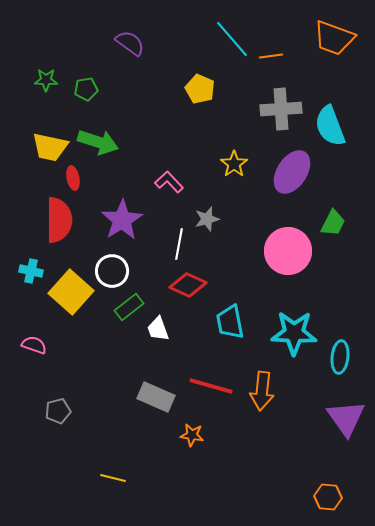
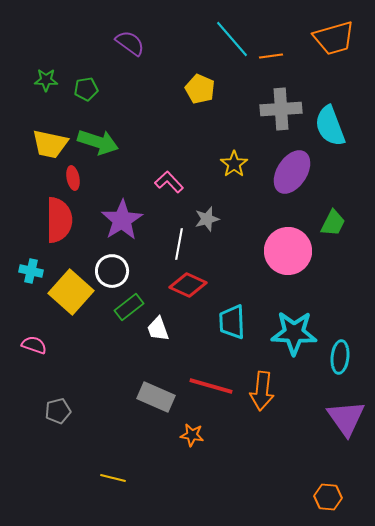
orange trapezoid: rotated 36 degrees counterclockwise
yellow trapezoid: moved 3 px up
cyan trapezoid: moved 2 px right; rotated 9 degrees clockwise
